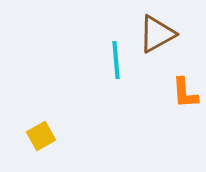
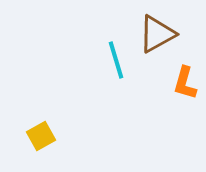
cyan line: rotated 12 degrees counterclockwise
orange L-shape: moved 10 px up; rotated 20 degrees clockwise
